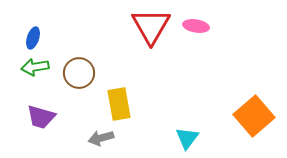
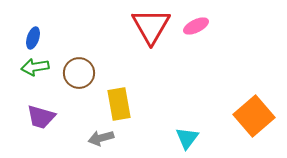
pink ellipse: rotated 35 degrees counterclockwise
